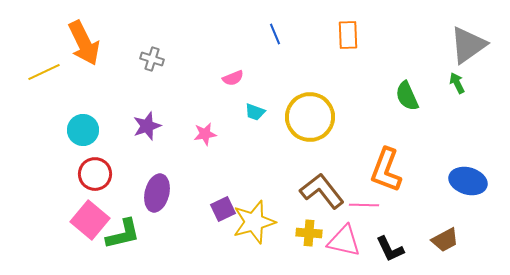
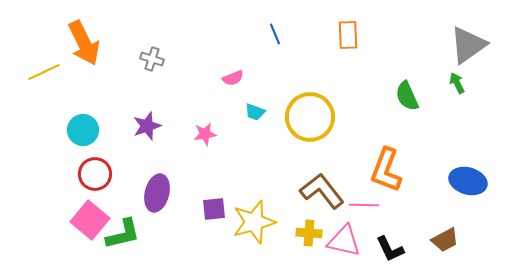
purple square: moved 9 px left; rotated 20 degrees clockwise
